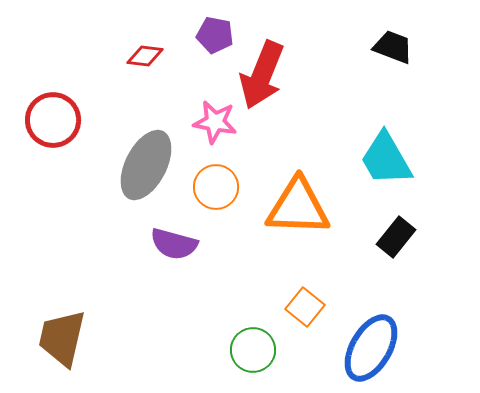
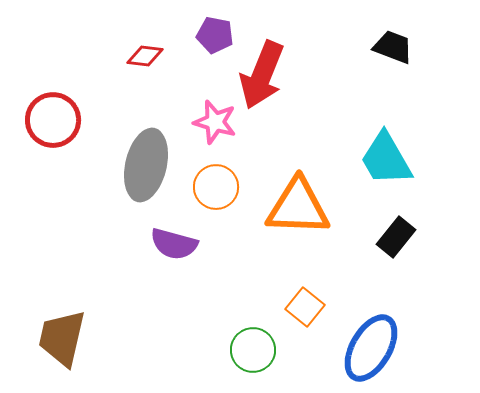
pink star: rotated 6 degrees clockwise
gray ellipse: rotated 14 degrees counterclockwise
